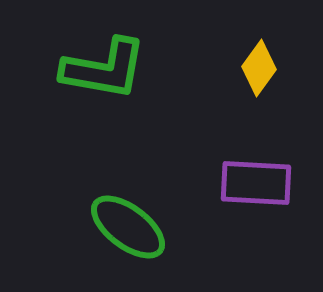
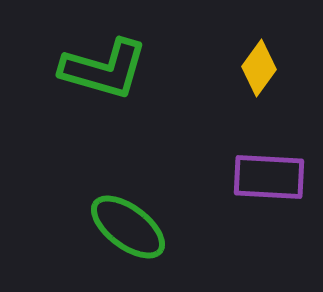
green L-shape: rotated 6 degrees clockwise
purple rectangle: moved 13 px right, 6 px up
